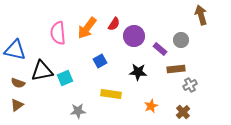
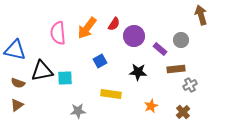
cyan square: rotated 21 degrees clockwise
